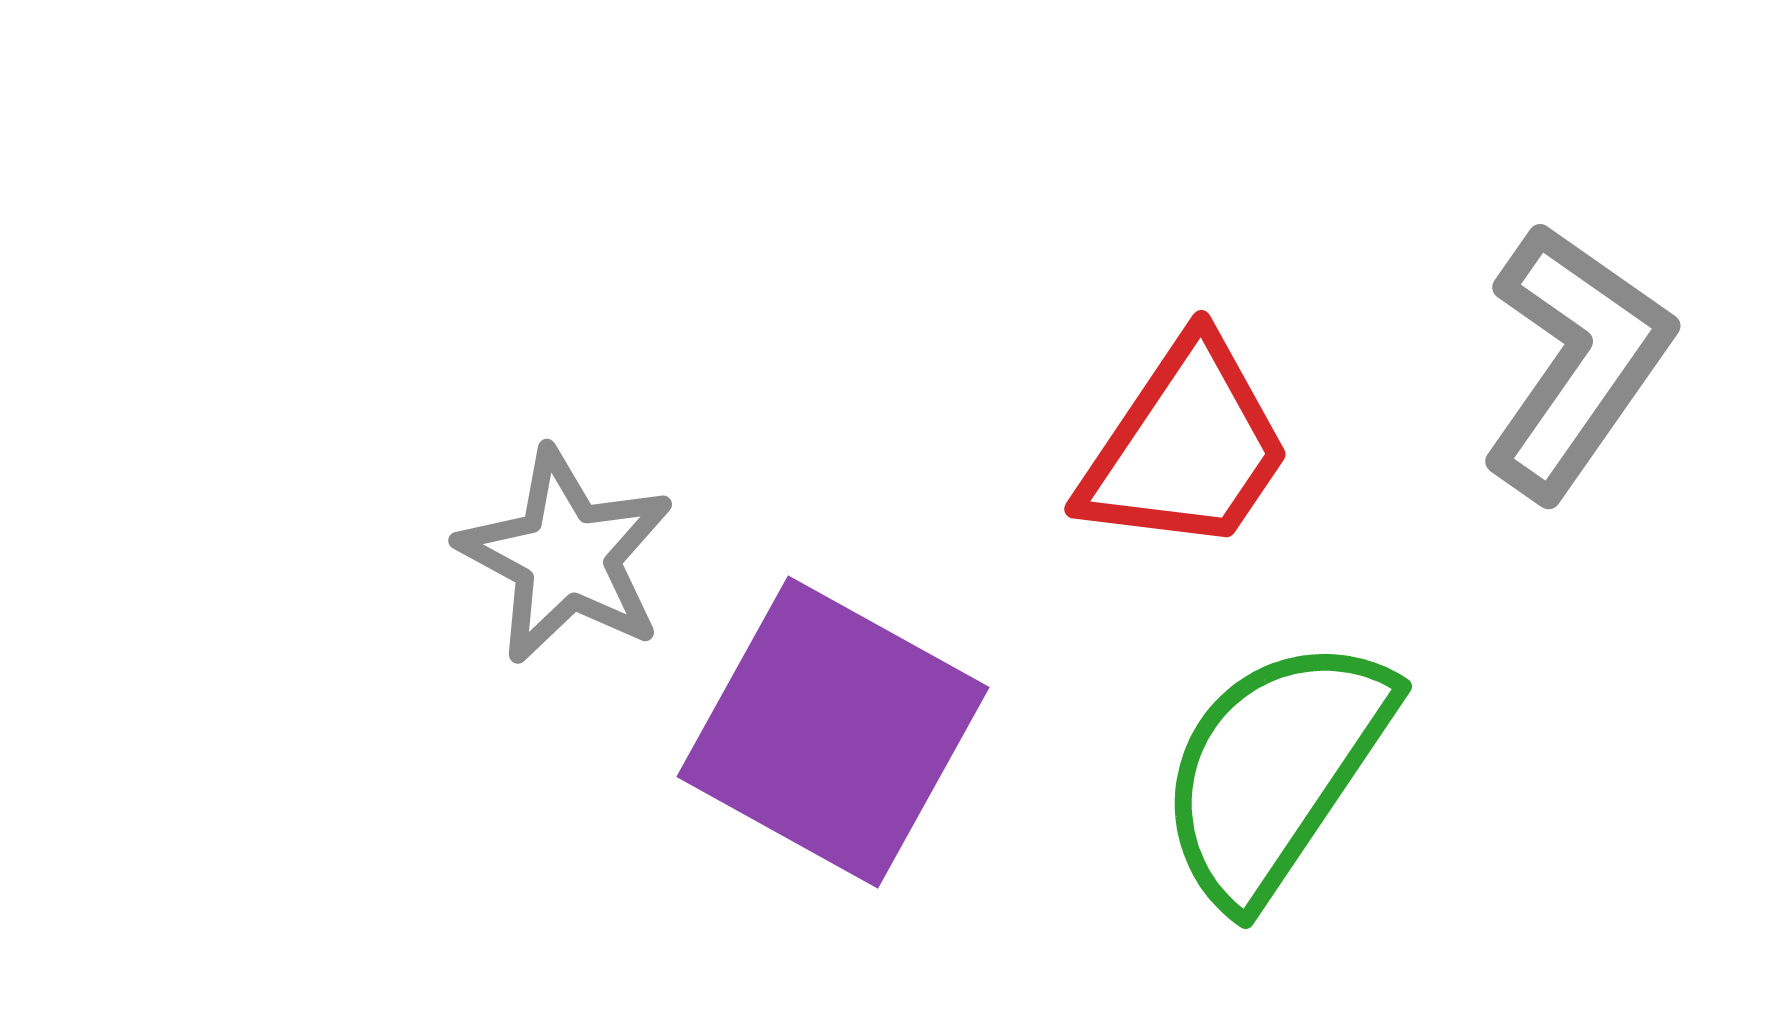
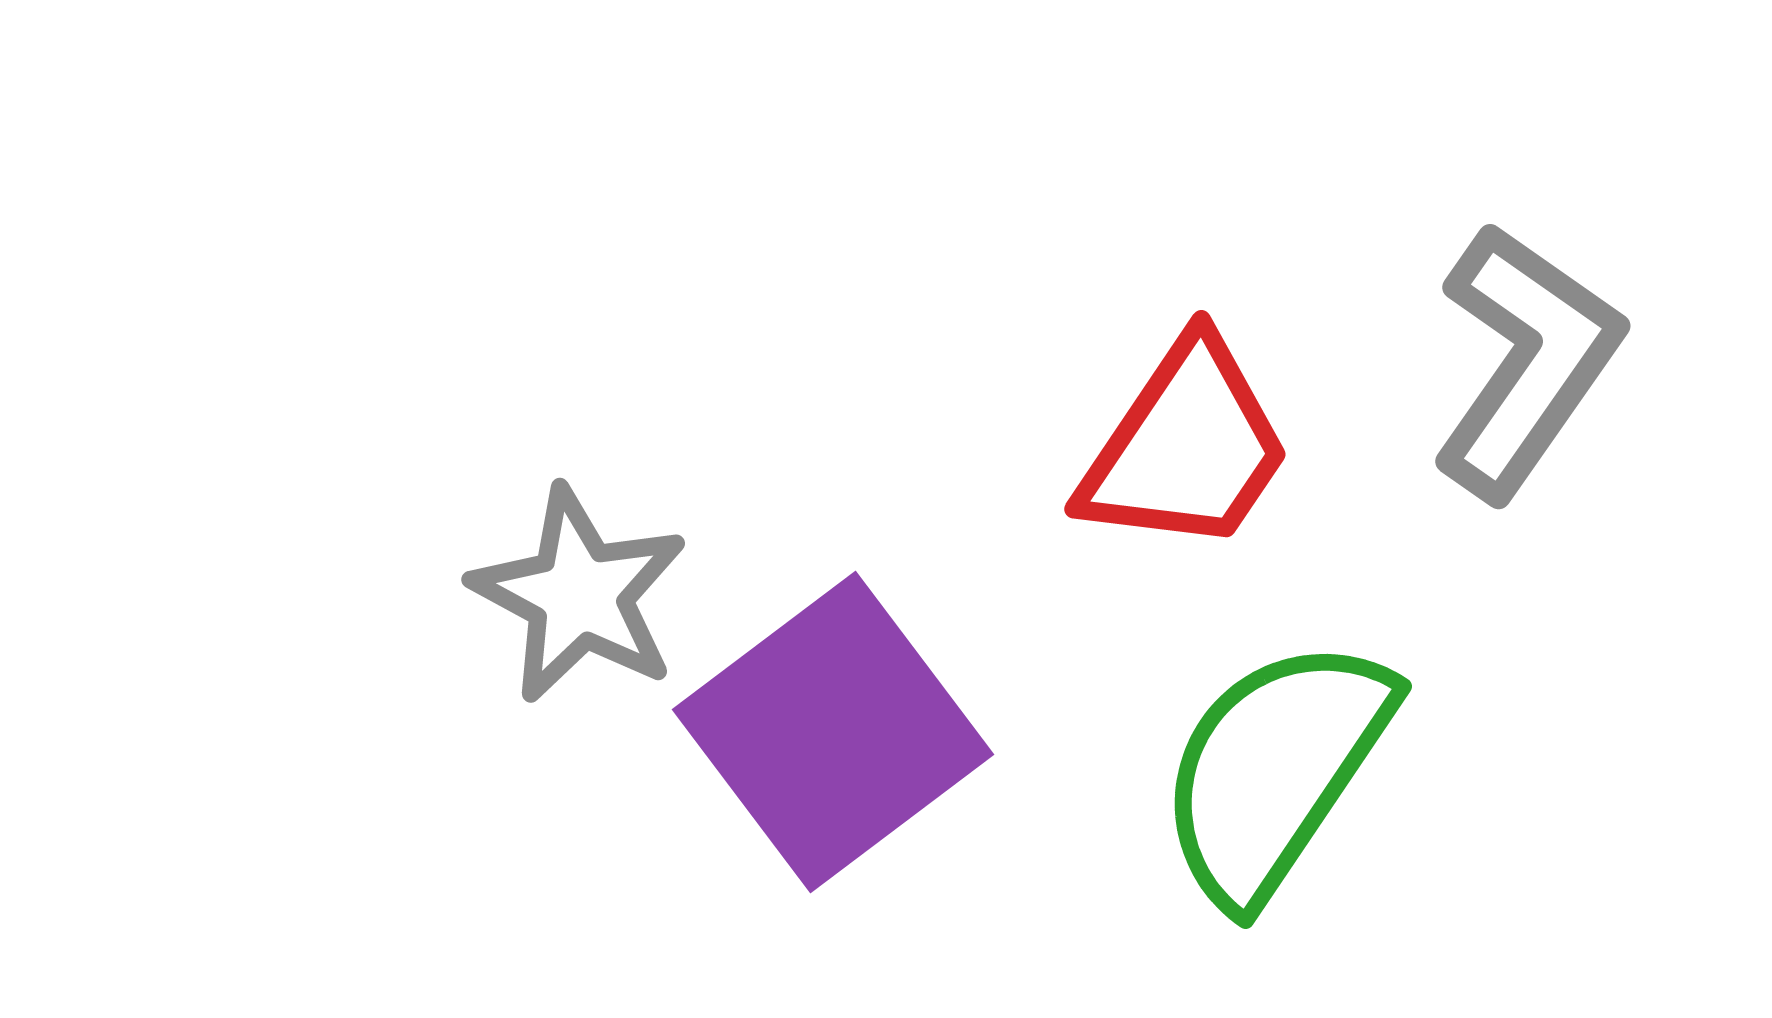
gray L-shape: moved 50 px left
gray star: moved 13 px right, 39 px down
purple square: rotated 24 degrees clockwise
